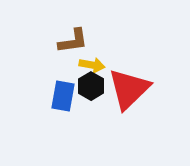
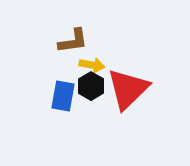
red triangle: moved 1 px left
